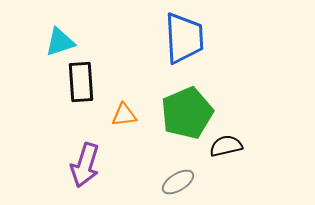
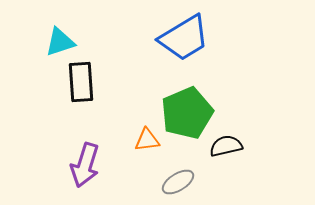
blue trapezoid: rotated 62 degrees clockwise
orange triangle: moved 23 px right, 25 px down
